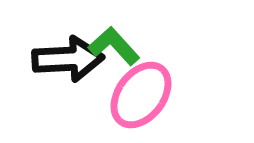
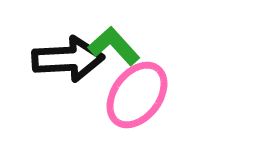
pink ellipse: moved 4 px left
